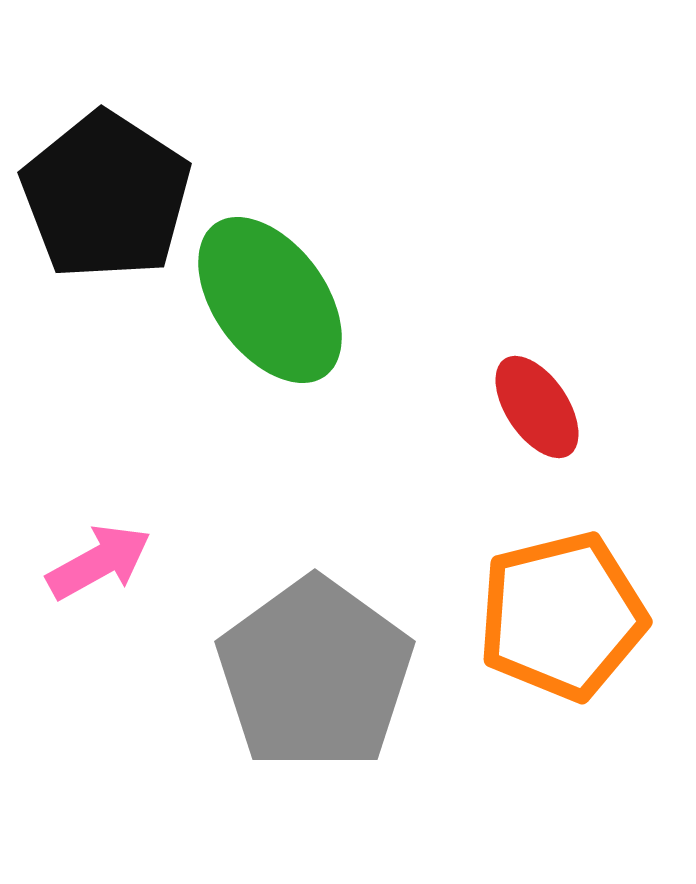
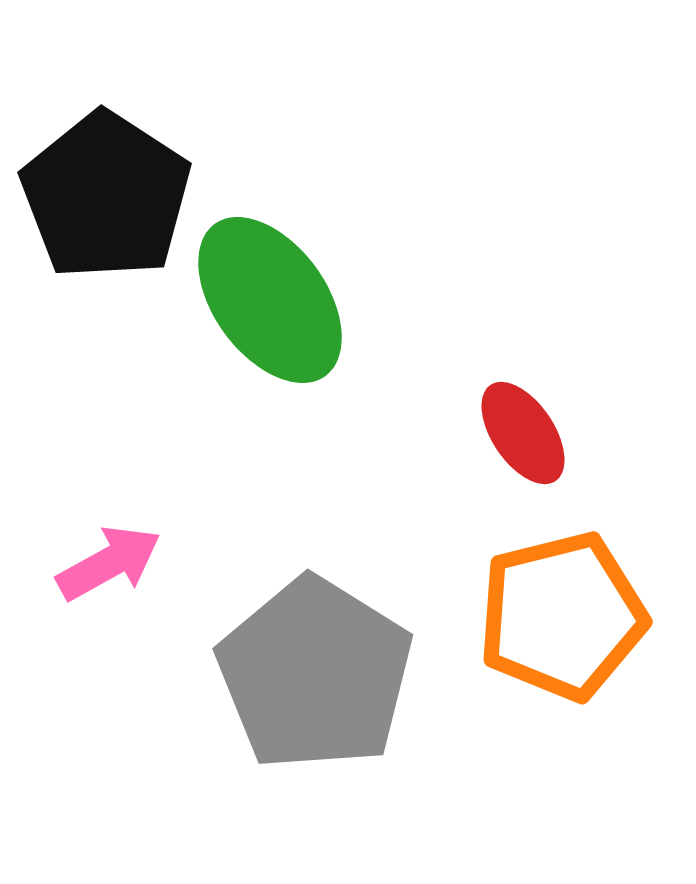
red ellipse: moved 14 px left, 26 px down
pink arrow: moved 10 px right, 1 px down
gray pentagon: rotated 4 degrees counterclockwise
